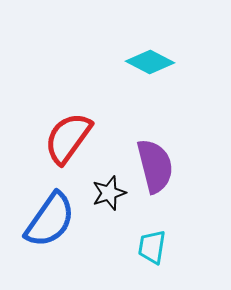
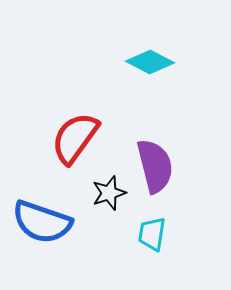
red semicircle: moved 7 px right
blue semicircle: moved 8 px left, 2 px down; rotated 74 degrees clockwise
cyan trapezoid: moved 13 px up
